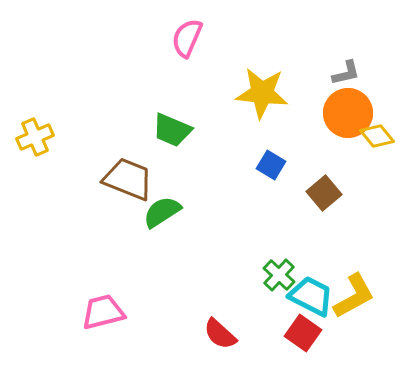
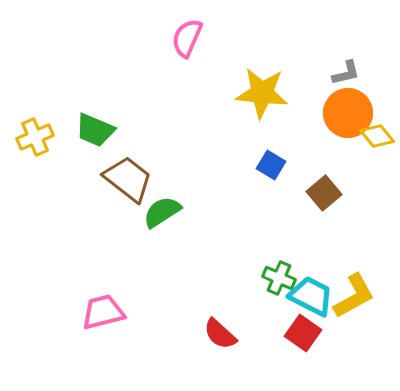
green trapezoid: moved 77 px left
brown trapezoid: rotated 16 degrees clockwise
green cross: moved 3 px down; rotated 20 degrees counterclockwise
